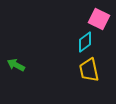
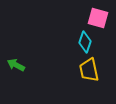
pink square: moved 1 px left, 1 px up; rotated 10 degrees counterclockwise
cyan diamond: rotated 35 degrees counterclockwise
